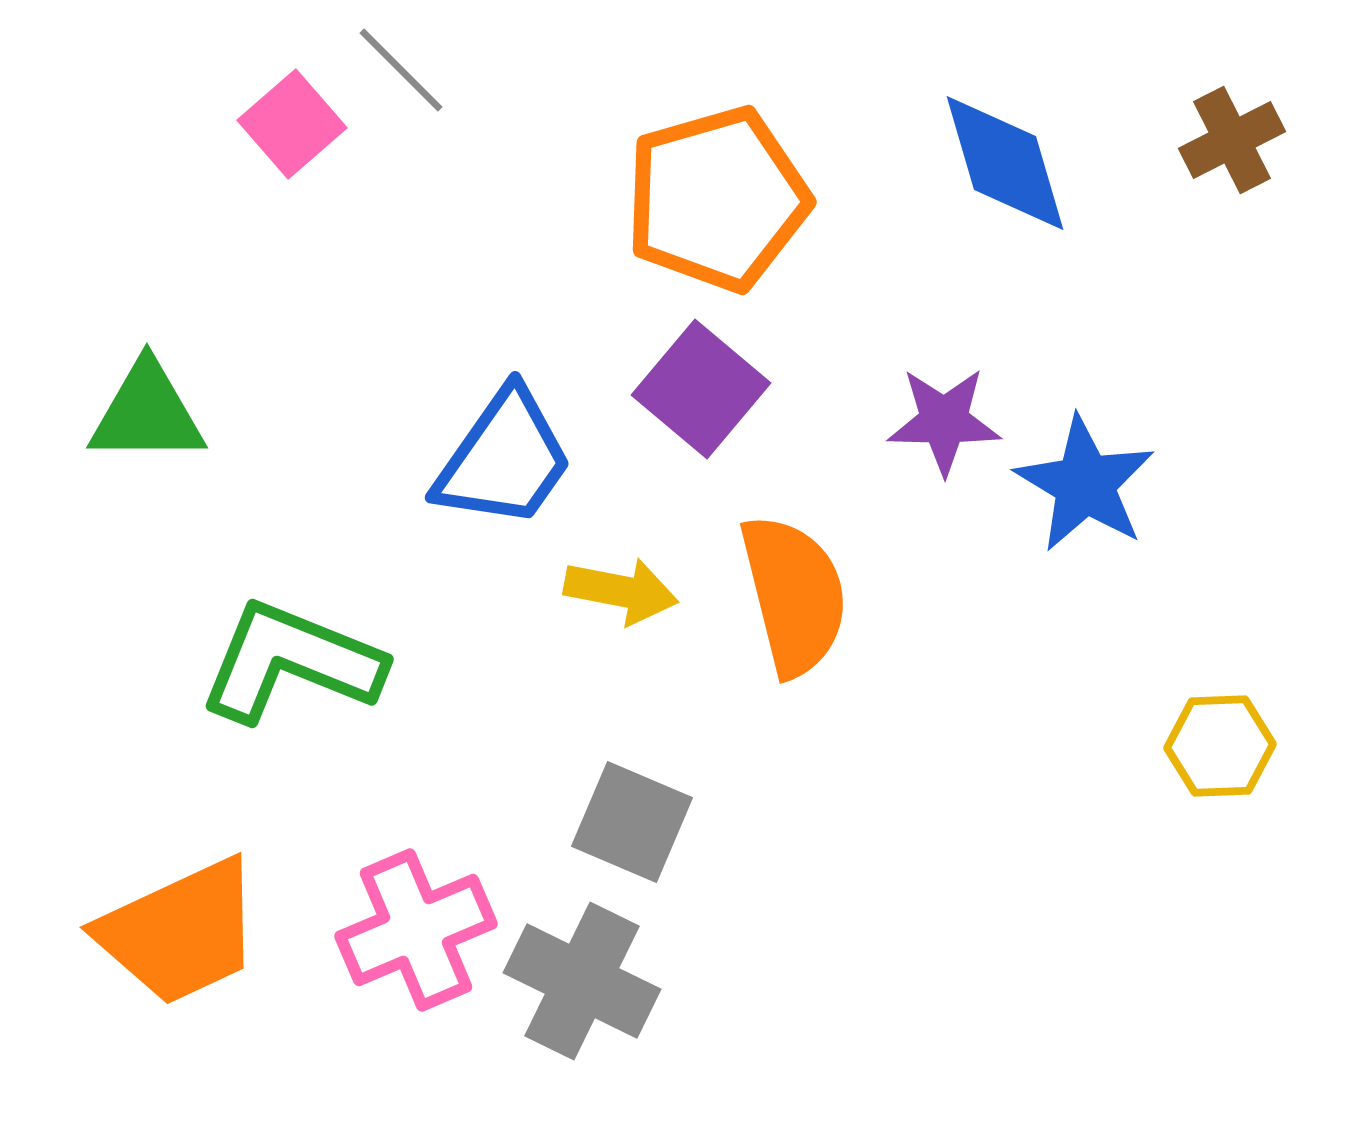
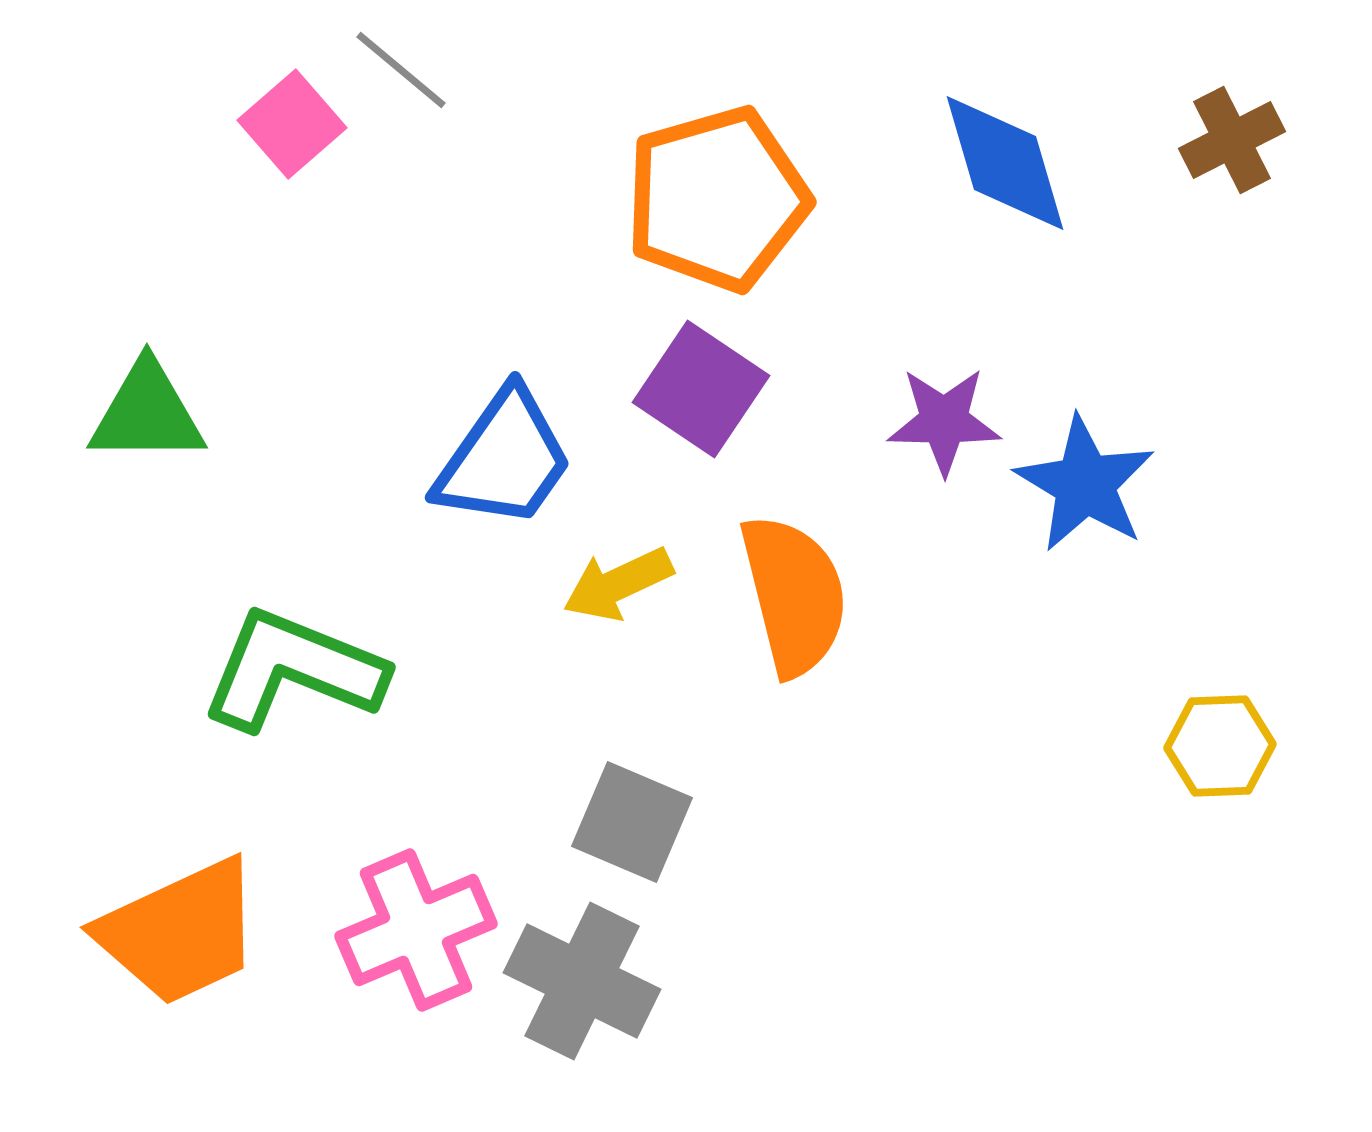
gray line: rotated 5 degrees counterclockwise
purple square: rotated 6 degrees counterclockwise
yellow arrow: moved 3 px left, 7 px up; rotated 144 degrees clockwise
green L-shape: moved 2 px right, 8 px down
